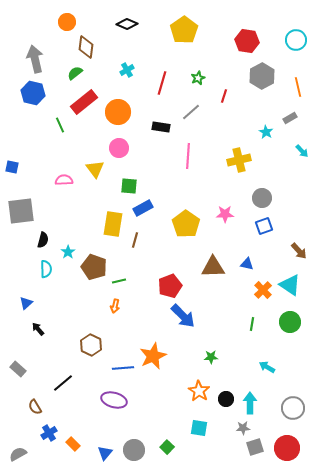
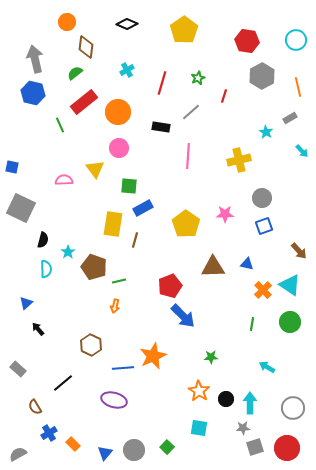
gray square at (21, 211): moved 3 px up; rotated 32 degrees clockwise
